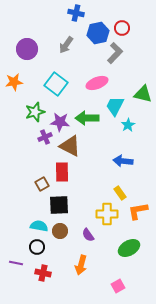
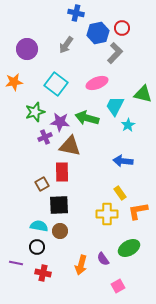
green arrow: rotated 15 degrees clockwise
brown triangle: rotated 15 degrees counterclockwise
purple semicircle: moved 15 px right, 24 px down
